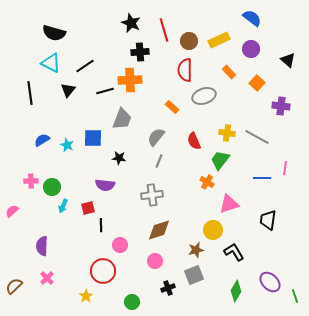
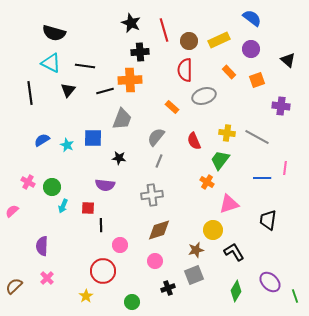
black line at (85, 66): rotated 42 degrees clockwise
orange square at (257, 83): moved 3 px up; rotated 28 degrees clockwise
pink cross at (31, 181): moved 3 px left, 1 px down; rotated 32 degrees clockwise
red square at (88, 208): rotated 16 degrees clockwise
